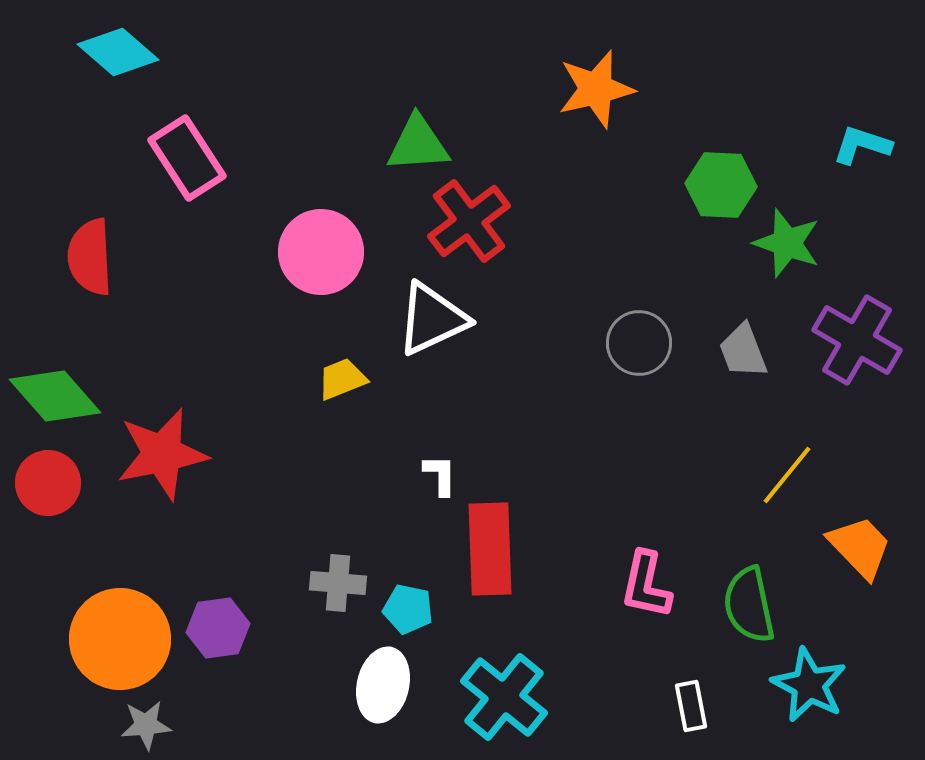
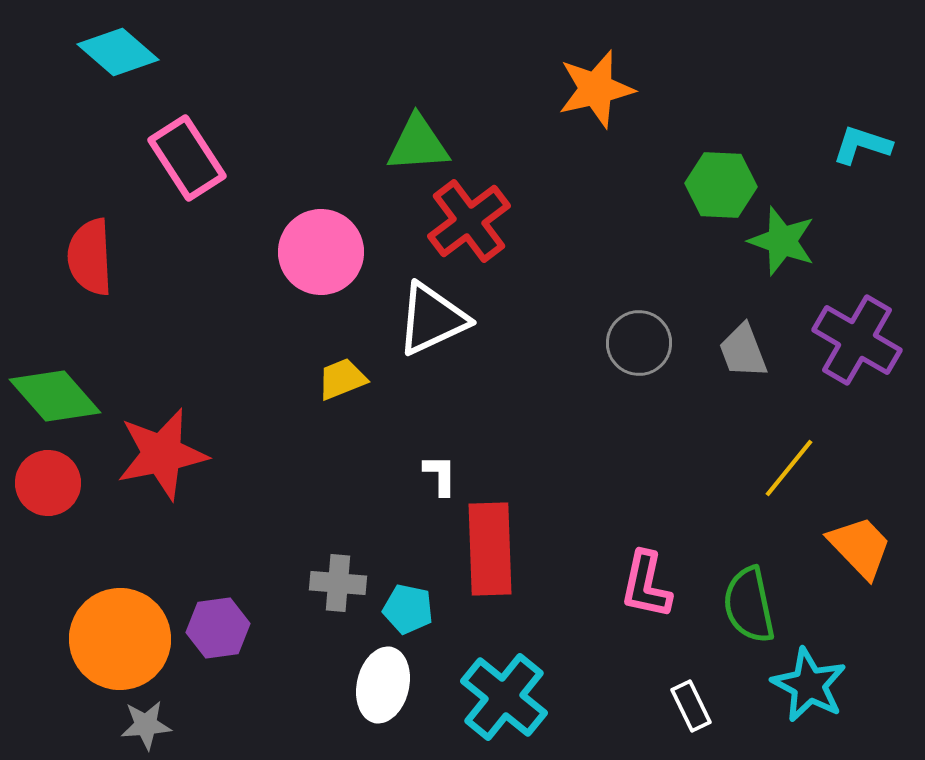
green star: moved 5 px left, 2 px up
yellow line: moved 2 px right, 7 px up
white rectangle: rotated 15 degrees counterclockwise
